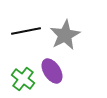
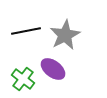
purple ellipse: moved 1 px right, 2 px up; rotated 20 degrees counterclockwise
